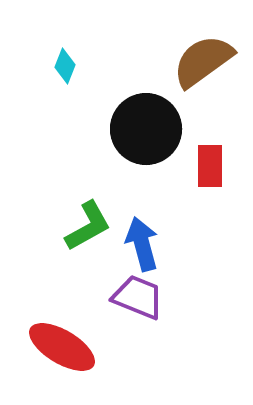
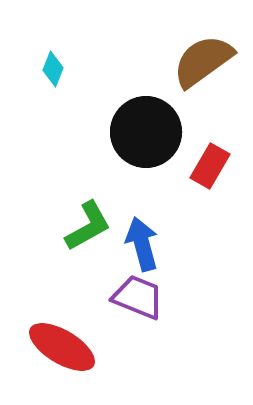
cyan diamond: moved 12 px left, 3 px down
black circle: moved 3 px down
red rectangle: rotated 30 degrees clockwise
